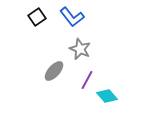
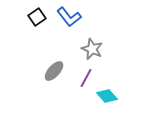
blue L-shape: moved 3 px left
gray star: moved 12 px right
purple line: moved 1 px left, 2 px up
